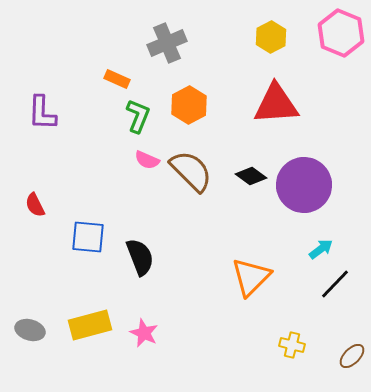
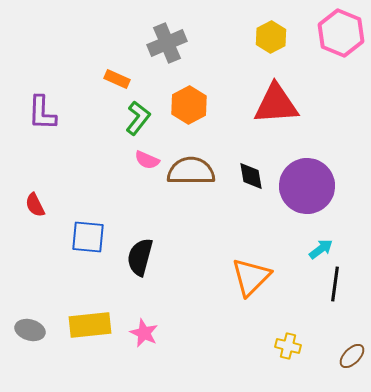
green L-shape: moved 2 px down; rotated 16 degrees clockwise
brown semicircle: rotated 45 degrees counterclockwise
black diamond: rotated 44 degrees clockwise
purple circle: moved 3 px right, 1 px down
black semicircle: rotated 144 degrees counterclockwise
black line: rotated 36 degrees counterclockwise
yellow rectangle: rotated 9 degrees clockwise
yellow cross: moved 4 px left, 1 px down
